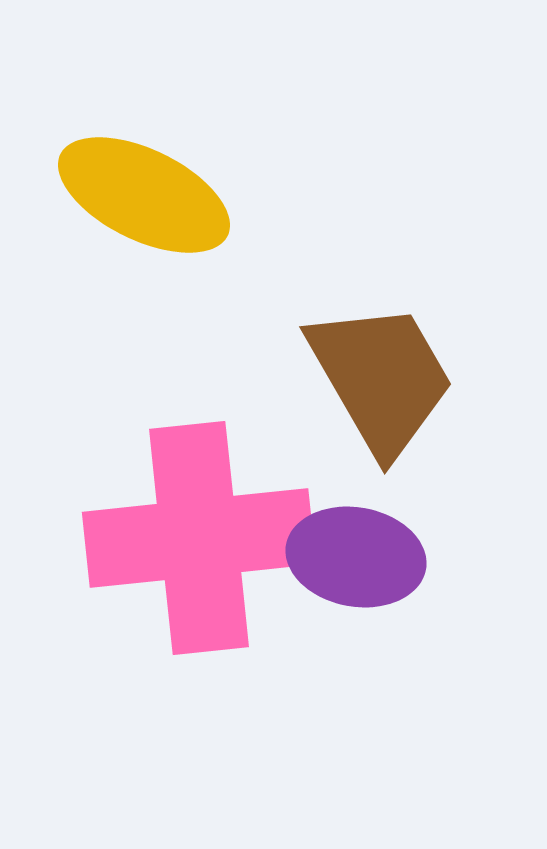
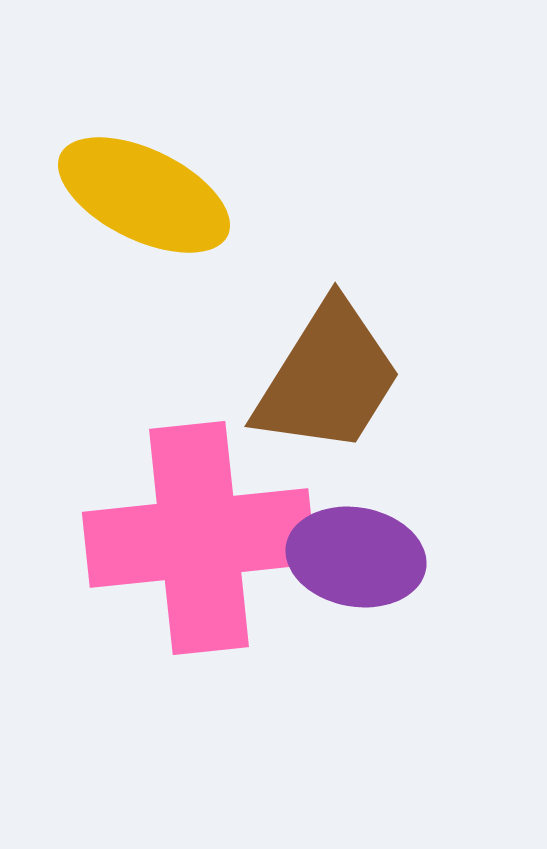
brown trapezoid: moved 53 px left; rotated 62 degrees clockwise
